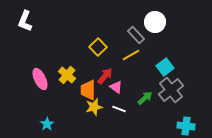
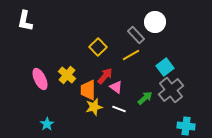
white L-shape: rotated 10 degrees counterclockwise
